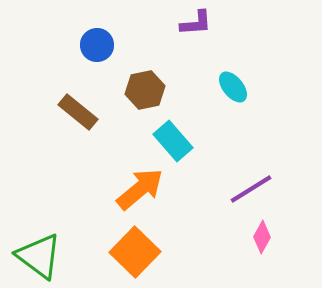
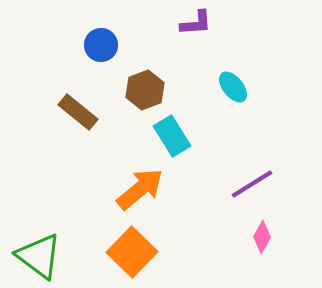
blue circle: moved 4 px right
brown hexagon: rotated 9 degrees counterclockwise
cyan rectangle: moved 1 px left, 5 px up; rotated 9 degrees clockwise
purple line: moved 1 px right, 5 px up
orange square: moved 3 px left
